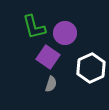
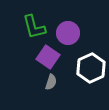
purple circle: moved 3 px right
gray semicircle: moved 2 px up
